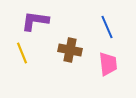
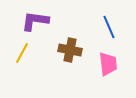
blue line: moved 2 px right
yellow line: rotated 50 degrees clockwise
